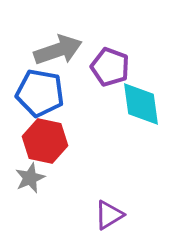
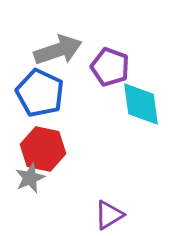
blue pentagon: rotated 15 degrees clockwise
red hexagon: moved 2 px left, 8 px down
